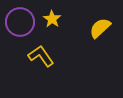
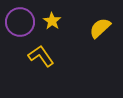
yellow star: moved 2 px down
